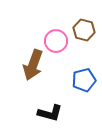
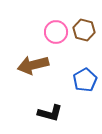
pink circle: moved 9 px up
brown arrow: rotated 56 degrees clockwise
blue pentagon: moved 1 px right; rotated 15 degrees counterclockwise
